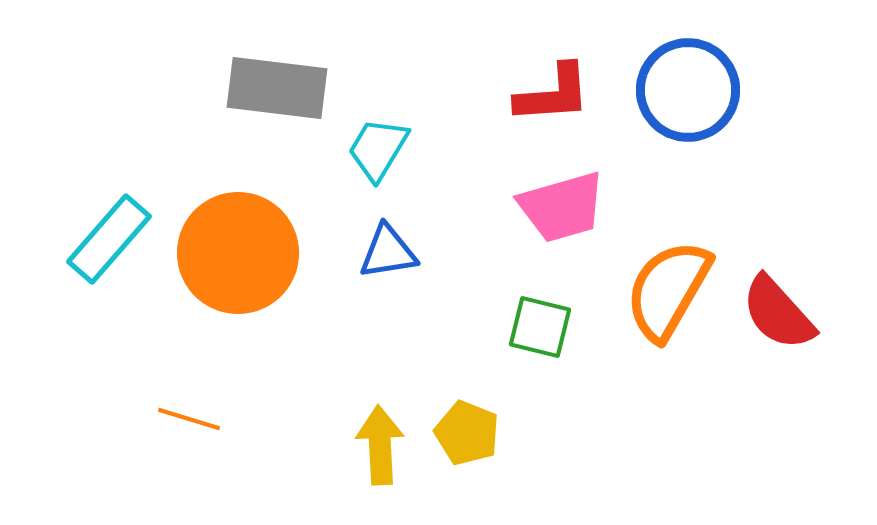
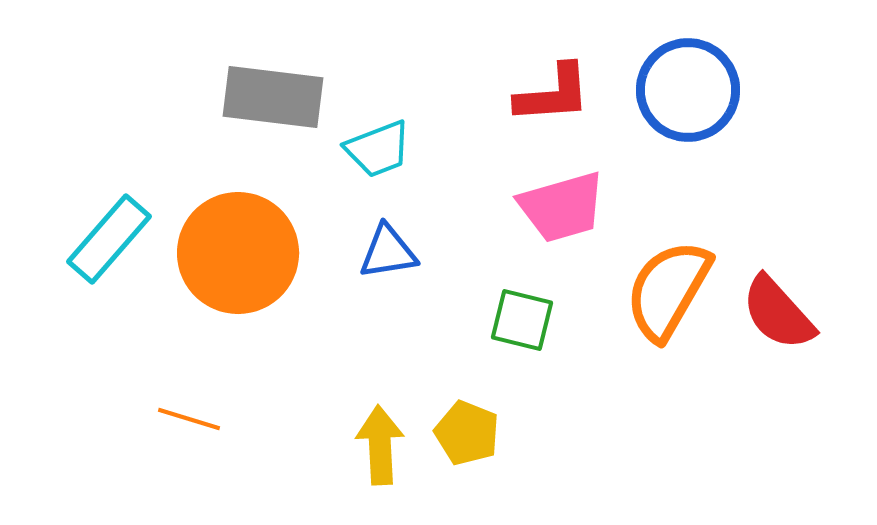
gray rectangle: moved 4 px left, 9 px down
cyan trapezoid: rotated 142 degrees counterclockwise
green square: moved 18 px left, 7 px up
